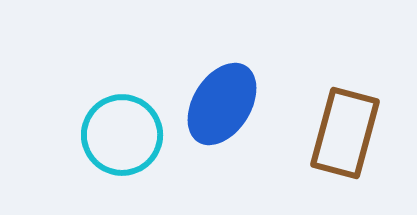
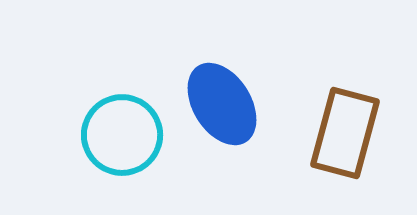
blue ellipse: rotated 64 degrees counterclockwise
